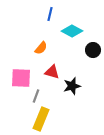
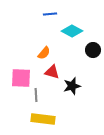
blue line: rotated 72 degrees clockwise
orange semicircle: moved 3 px right, 5 px down
gray line: moved 1 px up; rotated 24 degrees counterclockwise
yellow rectangle: moved 2 px right; rotated 75 degrees clockwise
